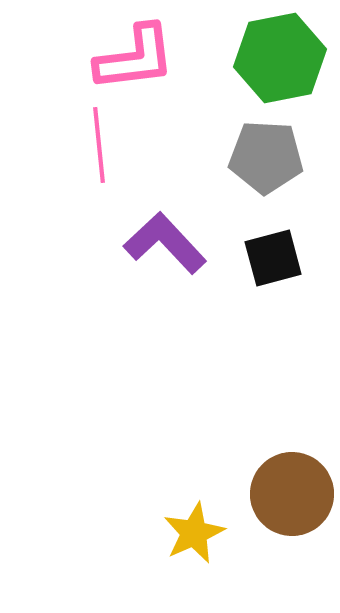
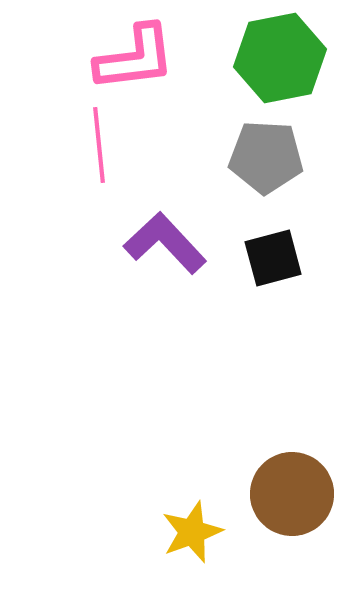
yellow star: moved 2 px left, 1 px up; rotated 4 degrees clockwise
